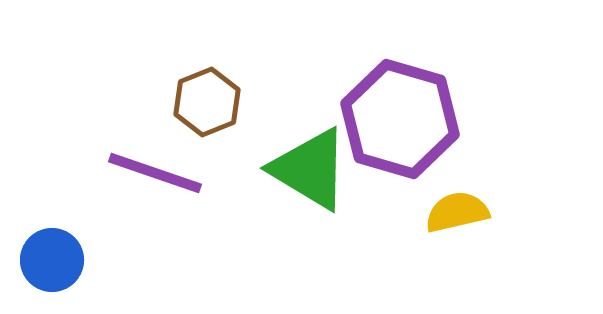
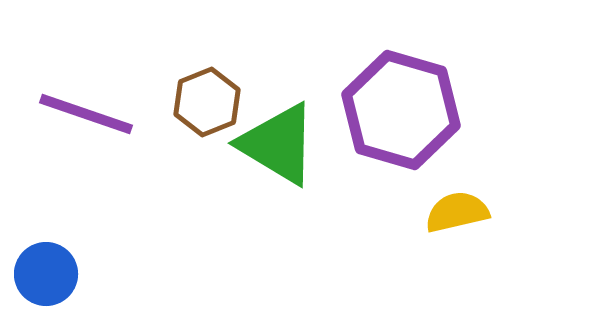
purple hexagon: moved 1 px right, 9 px up
green triangle: moved 32 px left, 25 px up
purple line: moved 69 px left, 59 px up
blue circle: moved 6 px left, 14 px down
